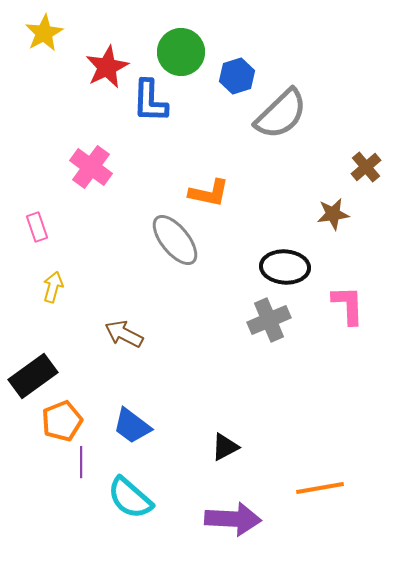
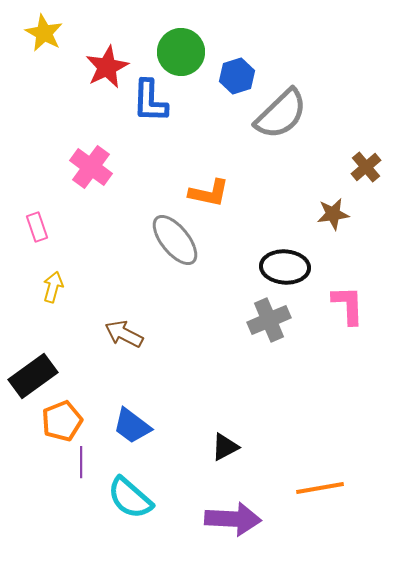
yellow star: rotated 15 degrees counterclockwise
